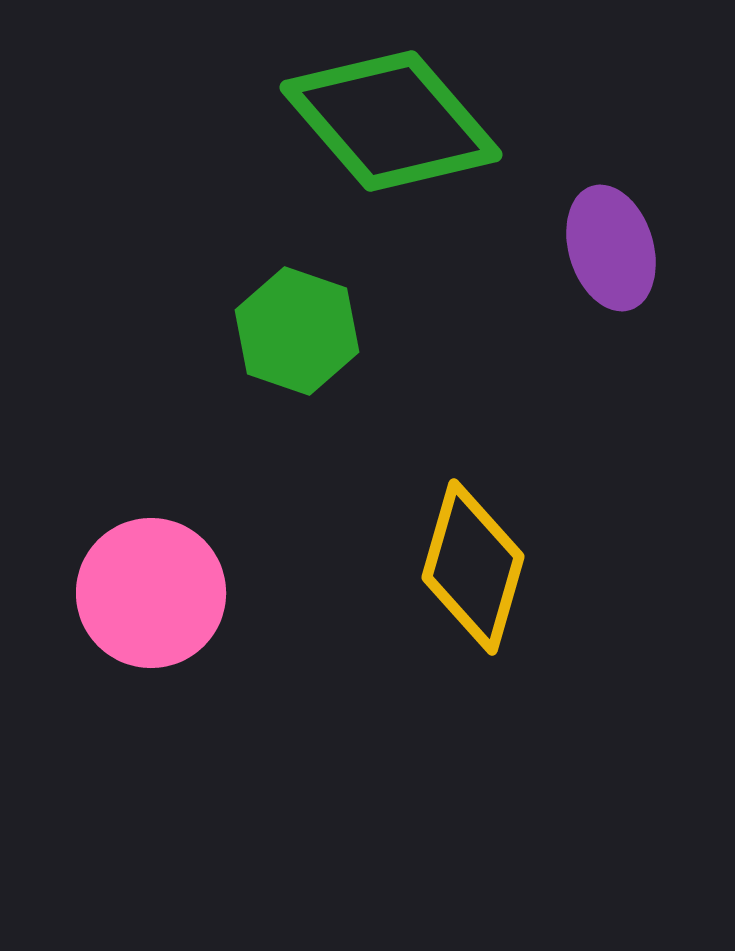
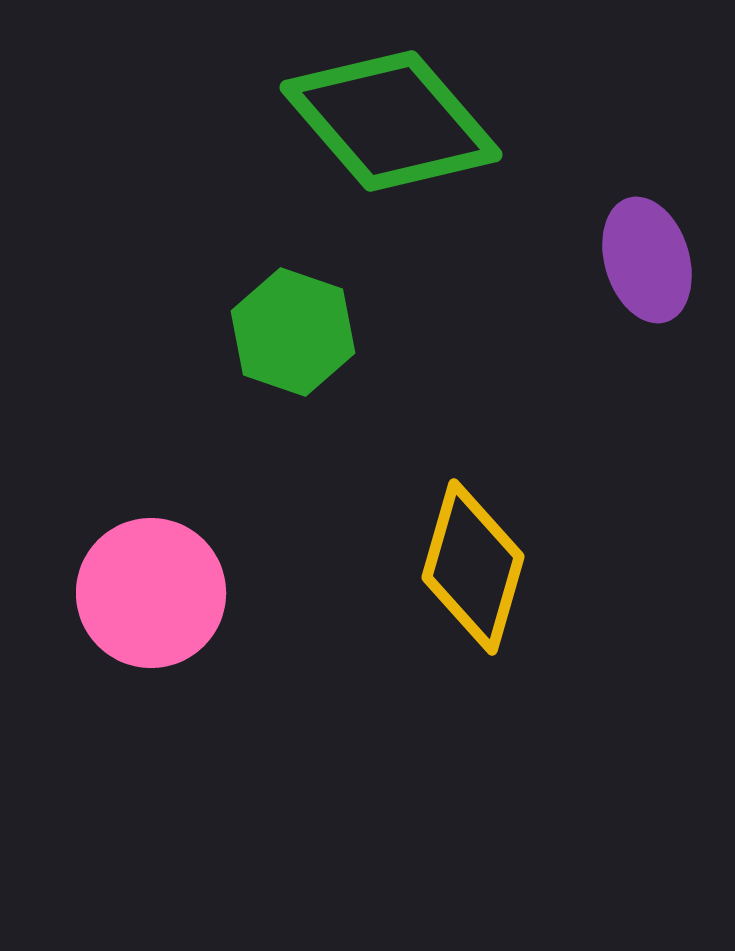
purple ellipse: moved 36 px right, 12 px down
green hexagon: moved 4 px left, 1 px down
